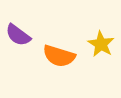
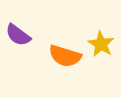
orange semicircle: moved 6 px right
